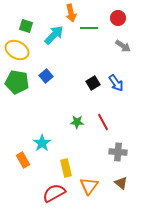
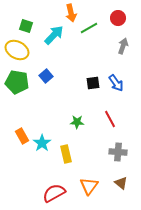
green line: rotated 30 degrees counterclockwise
gray arrow: rotated 105 degrees counterclockwise
black square: rotated 24 degrees clockwise
red line: moved 7 px right, 3 px up
orange rectangle: moved 1 px left, 24 px up
yellow rectangle: moved 14 px up
